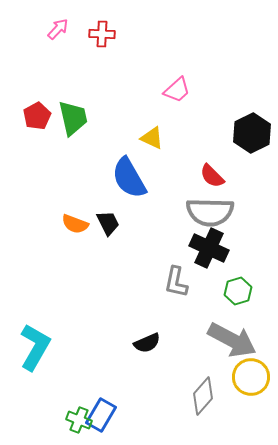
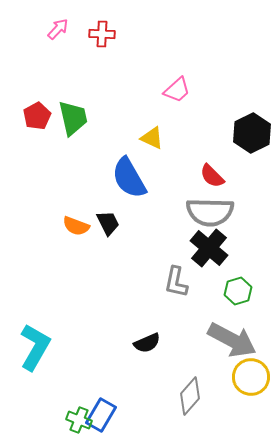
orange semicircle: moved 1 px right, 2 px down
black cross: rotated 15 degrees clockwise
gray diamond: moved 13 px left
